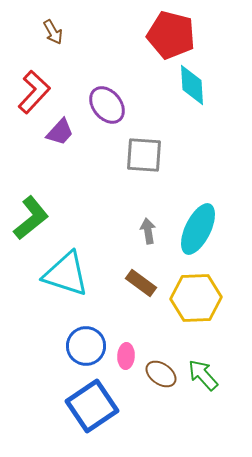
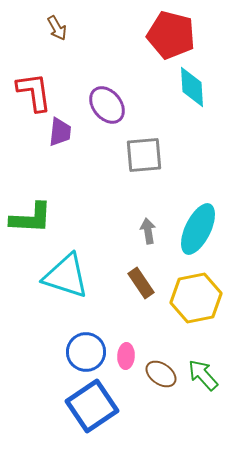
brown arrow: moved 4 px right, 4 px up
cyan diamond: moved 2 px down
red L-shape: rotated 51 degrees counterclockwise
purple trapezoid: rotated 36 degrees counterclockwise
gray square: rotated 9 degrees counterclockwise
green L-shape: rotated 42 degrees clockwise
cyan triangle: moved 2 px down
brown rectangle: rotated 20 degrees clockwise
yellow hexagon: rotated 9 degrees counterclockwise
blue circle: moved 6 px down
